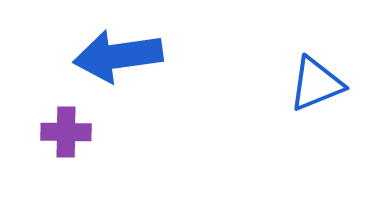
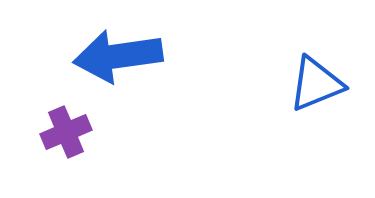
purple cross: rotated 24 degrees counterclockwise
